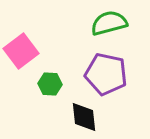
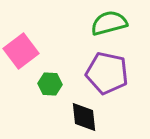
purple pentagon: moved 1 px right, 1 px up
